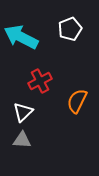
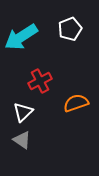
cyan arrow: rotated 60 degrees counterclockwise
orange semicircle: moved 1 px left, 2 px down; rotated 45 degrees clockwise
gray triangle: rotated 30 degrees clockwise
